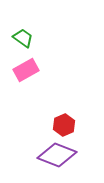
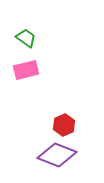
green trapezoid: moved 3 px right
pink rectangle: rotated 15 degrees clockwise
